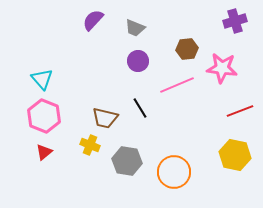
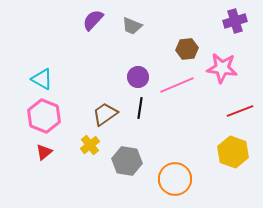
gray trapezoid: moved 3 px left, 2 px up
purple circle: moved 16 px down
cyan triangle: rotated 20 degrees counterclockwise
black line: rotated 40 degrees clockwise
brown trapezoid: moved 4 px up; rotated 132 degrees clockwise
yellow cross: rotated 30 degrees clockwise
yellow hexagon: moved 2 px left, 3 px up; rotated 8 degrees clockwise
orange circle: moved 1 px right, 7 px down
